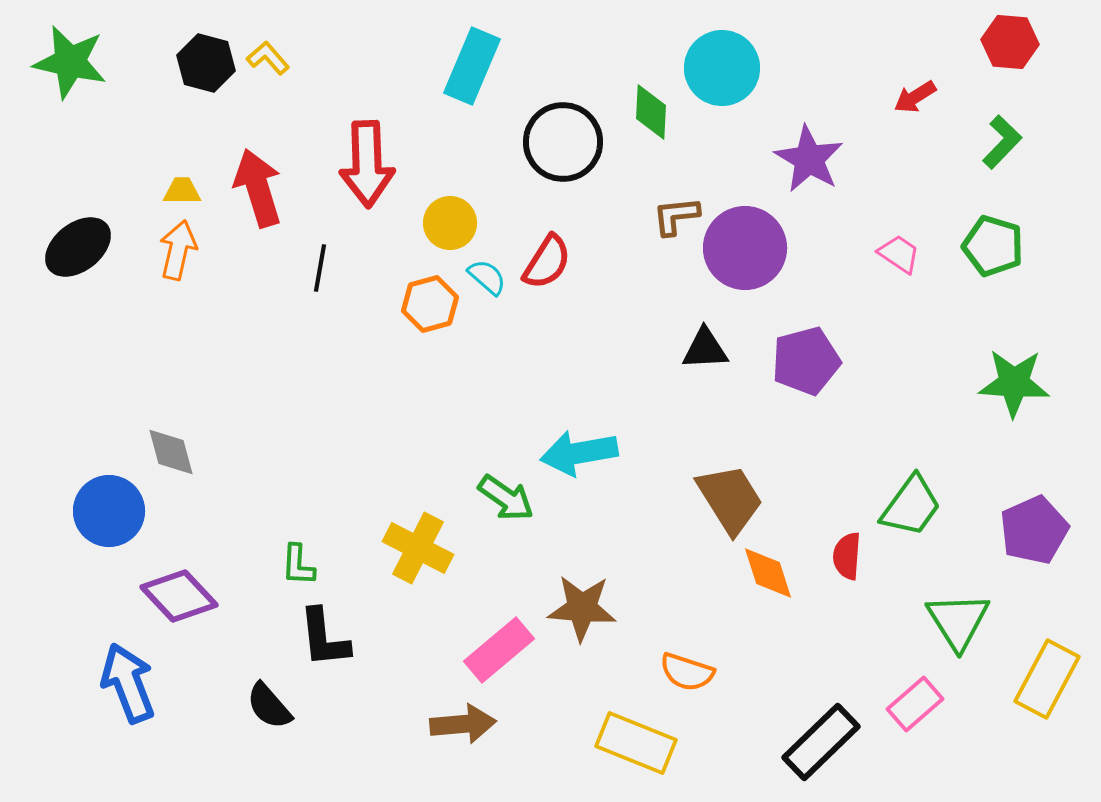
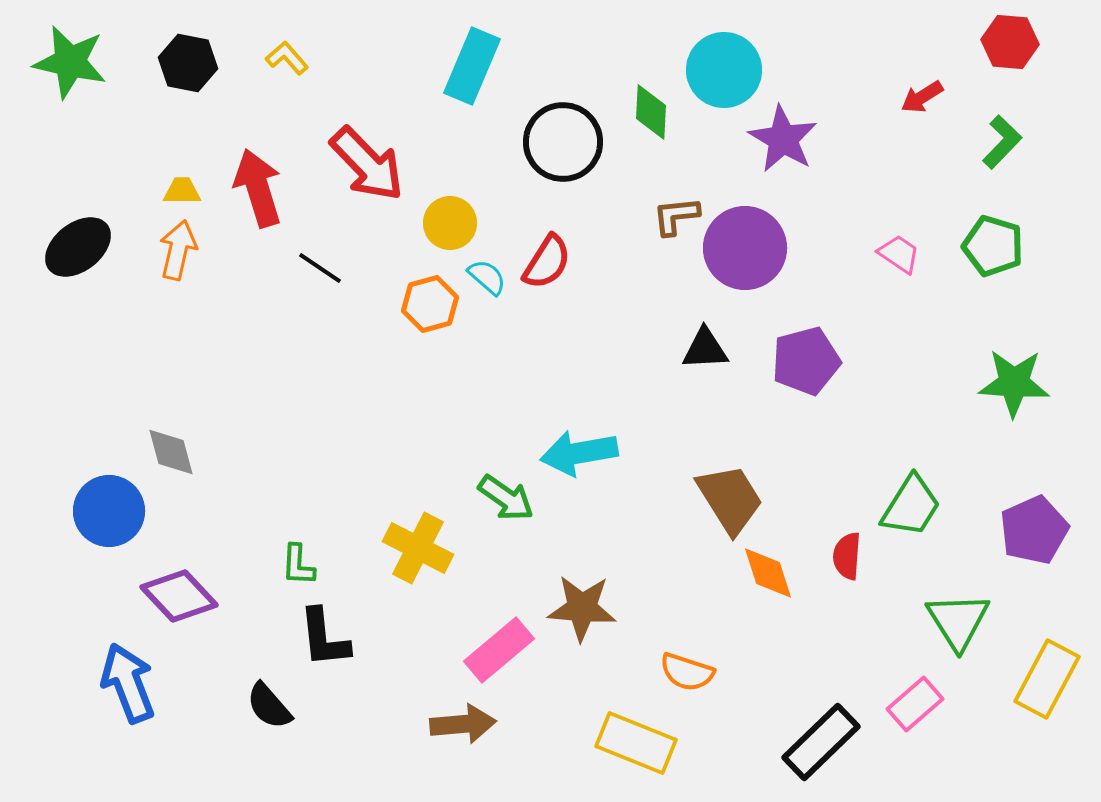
yellow L-shape at (268, 58): moved 19 px right
black hexagon at (206, 63): moved 18 px left; rotated 4 degrees counterclockwise
cyan circle at (722, 68): moved 2 px right, 2 px down
red arrow at (915, 97): moved 7 px right
purple star at (809, 159): moved 26 px left, 20 px up
red arrow at (367, 164): rotated 42 degrees counterclockwise
black line at (320, 268): rotated 66 degrees counterclockwise
green trapezoid at (911, 506): rotated 4 degrees counterclockwise
